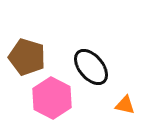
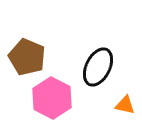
brown pentagon: rotated 6 degrees clockwise
black ellipse: moved 7 px right; rotated 66 degrees clockwise
